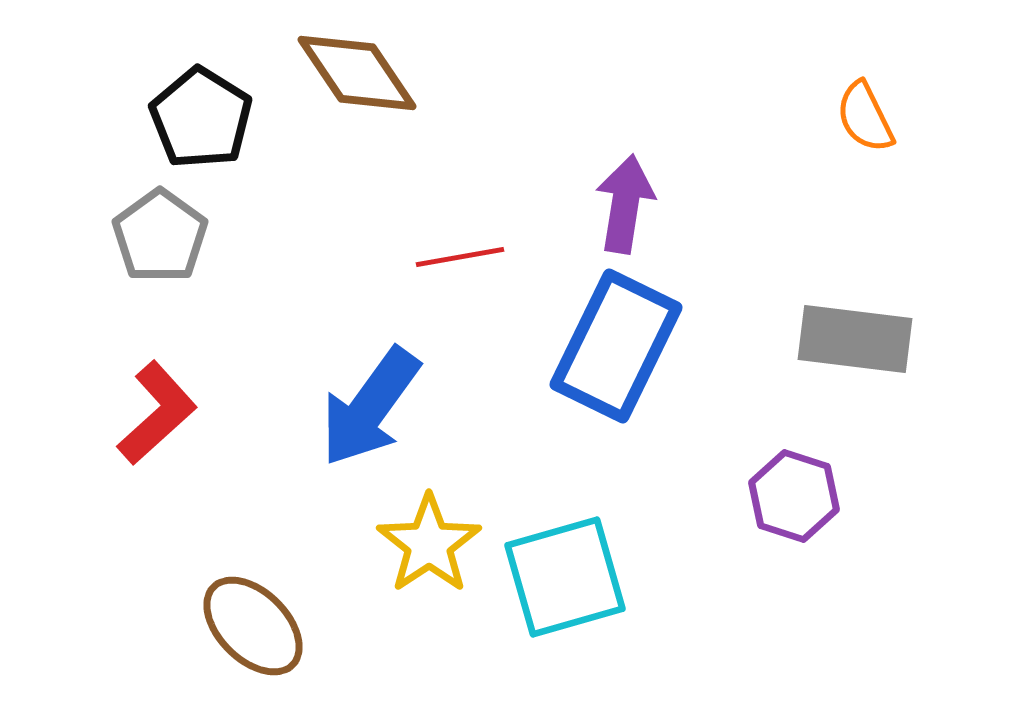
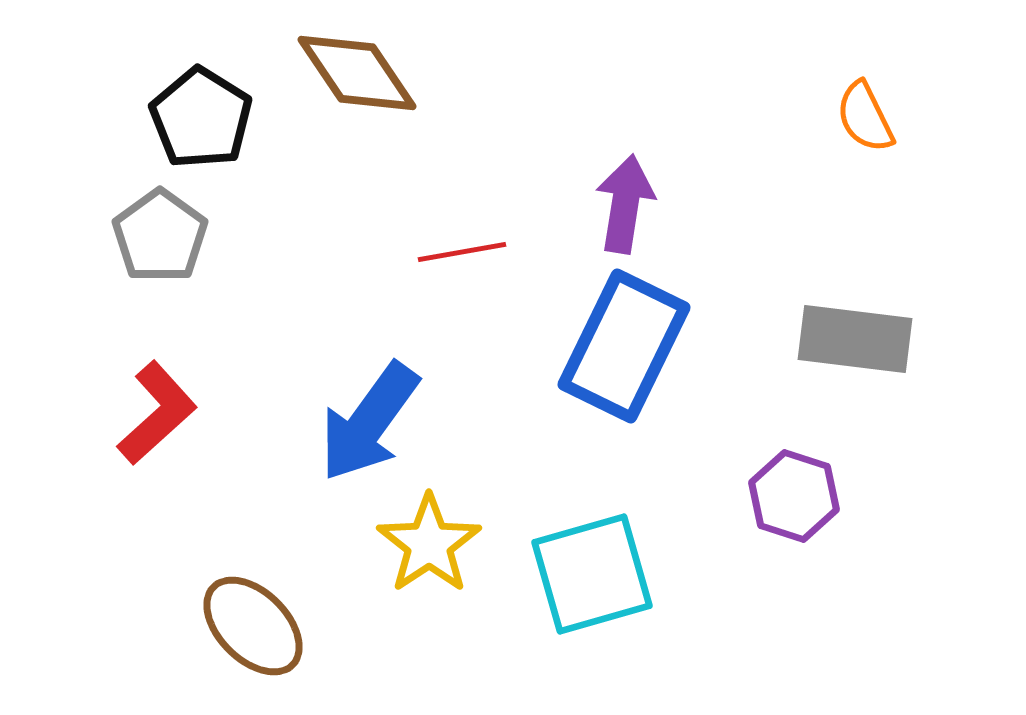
red line: moved 2 px right, 5 px up
blue rectangle: moved 8 px right
blue arrow: moved 1 px left, 15 px down
cyan square: moved 27 px right, 3 px up
